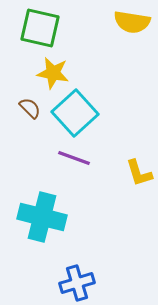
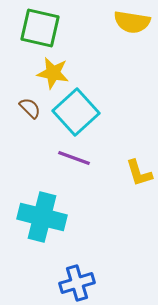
cyan square: moved 1 px right, 1 px up
